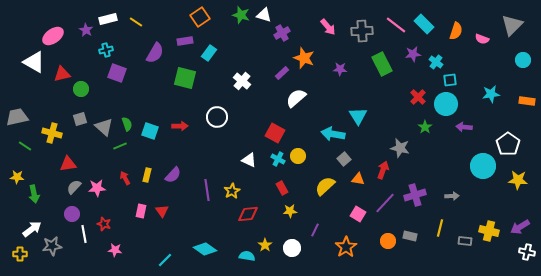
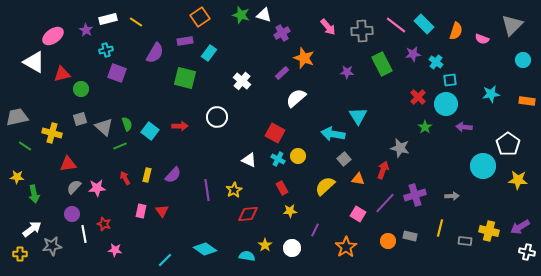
purple star at (340, 69): moved 7 px right, 3 px down
cyan square at (150, 131): rotated 18 degrees clockwise
yellow star at (232, 191): moved 2 px right, 1 px up
